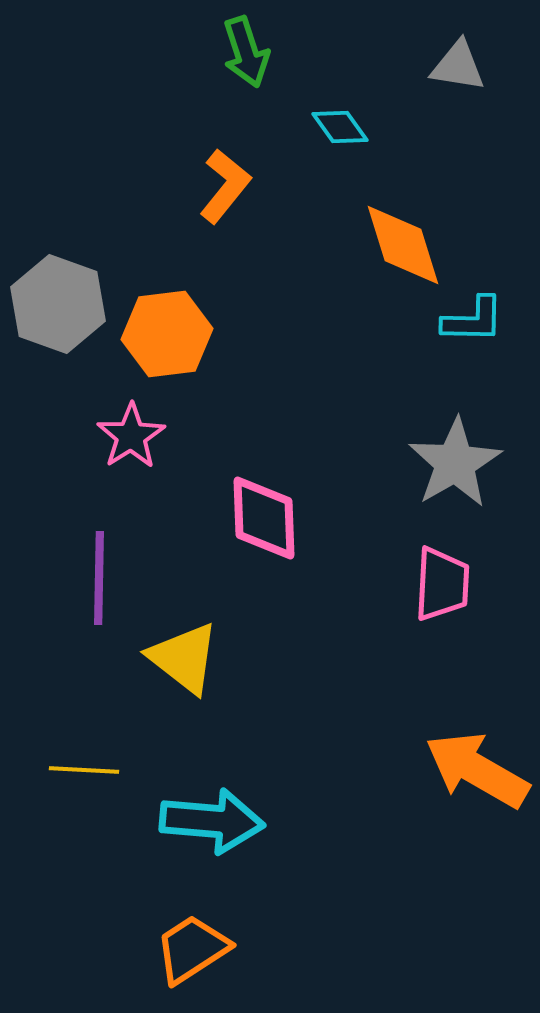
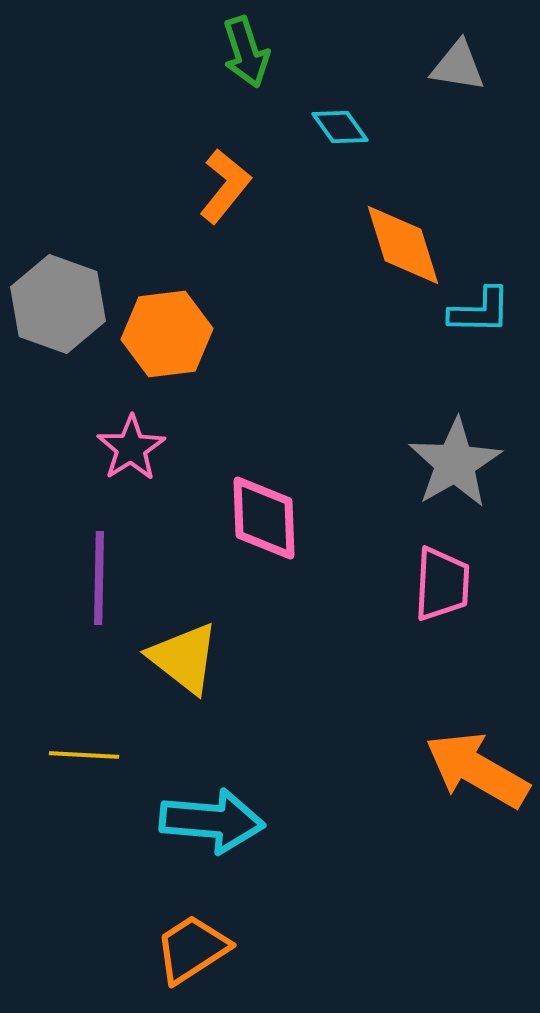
cyan L-shape: moved 7 px right, 9 px up
pink star: moved 12 px down
yellow line: moved 15 px up
